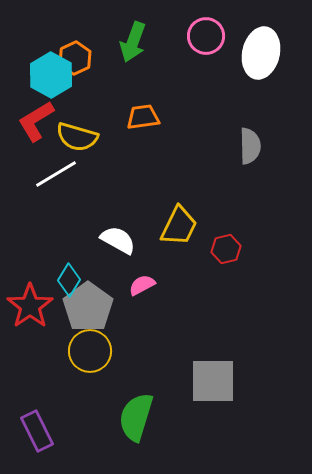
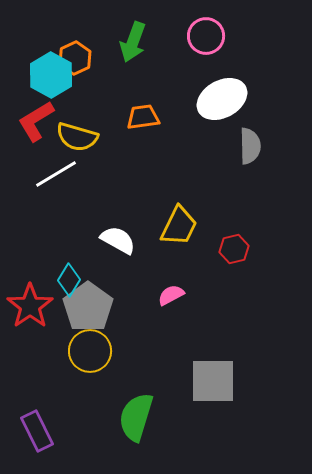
white ellipse: moved 39 px left, 46 px down; rotated 48 degrees clockwise
red hexagon: moved 8 px right
pink semicircle: moved 29 px right, 10 px down
